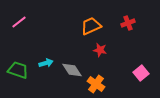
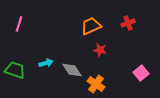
pink line: moved 2 px down; rotated 35 degrees counterclockwise
green trapezoid: moved 3 px left
